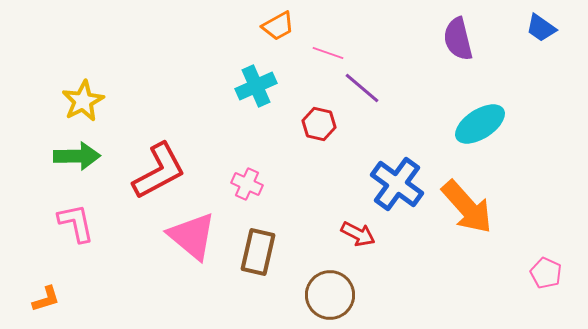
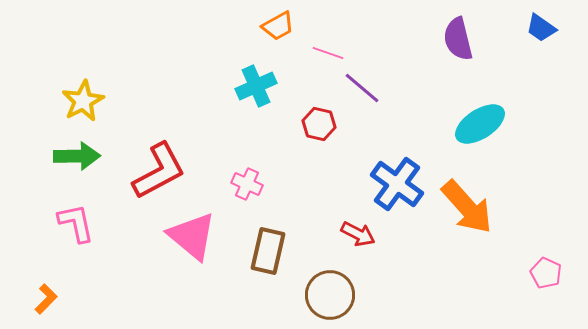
brown rectangle: moved 10 px right, 1 px up
orange L-shape: rotated 28 degrees counterclockwise
